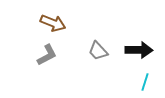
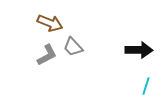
brown arrow: moved 3 px left
gray trapezoid: moved 25 px left, 4 px up
cyan line: moved 1 px right, 4 px down
